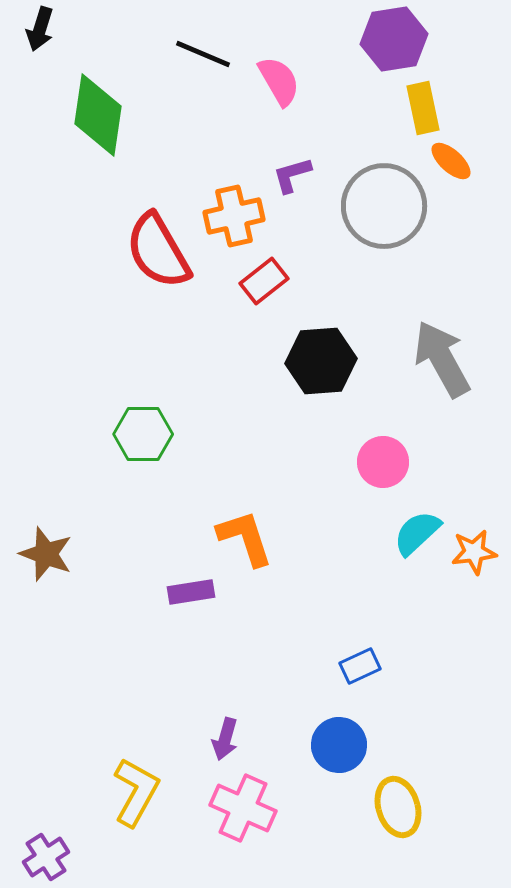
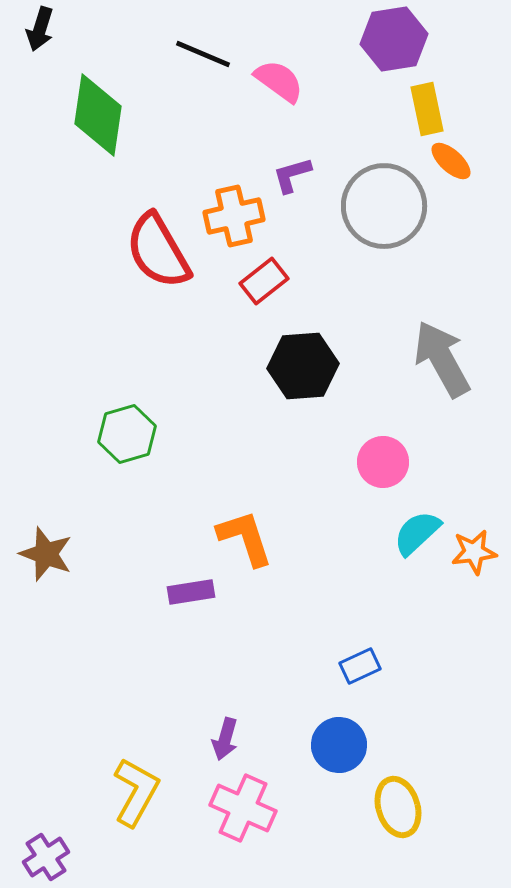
pink semicircle: rotated 24 degrees counterclockwise
yellow rectangle: moved 4 px right, 1 px down
black hexagon: moved 18 px left, 5 px down
green hexagon: moved 16 px left; rotated 16 degrees counterclockwise
